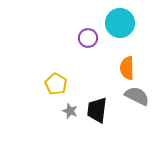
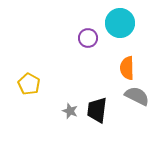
yellow pentagon: moved 27 px left
